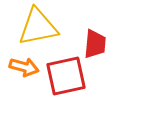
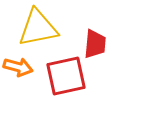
yellow triangle: moved 1 px down
orange arrow: moved 6 px left
